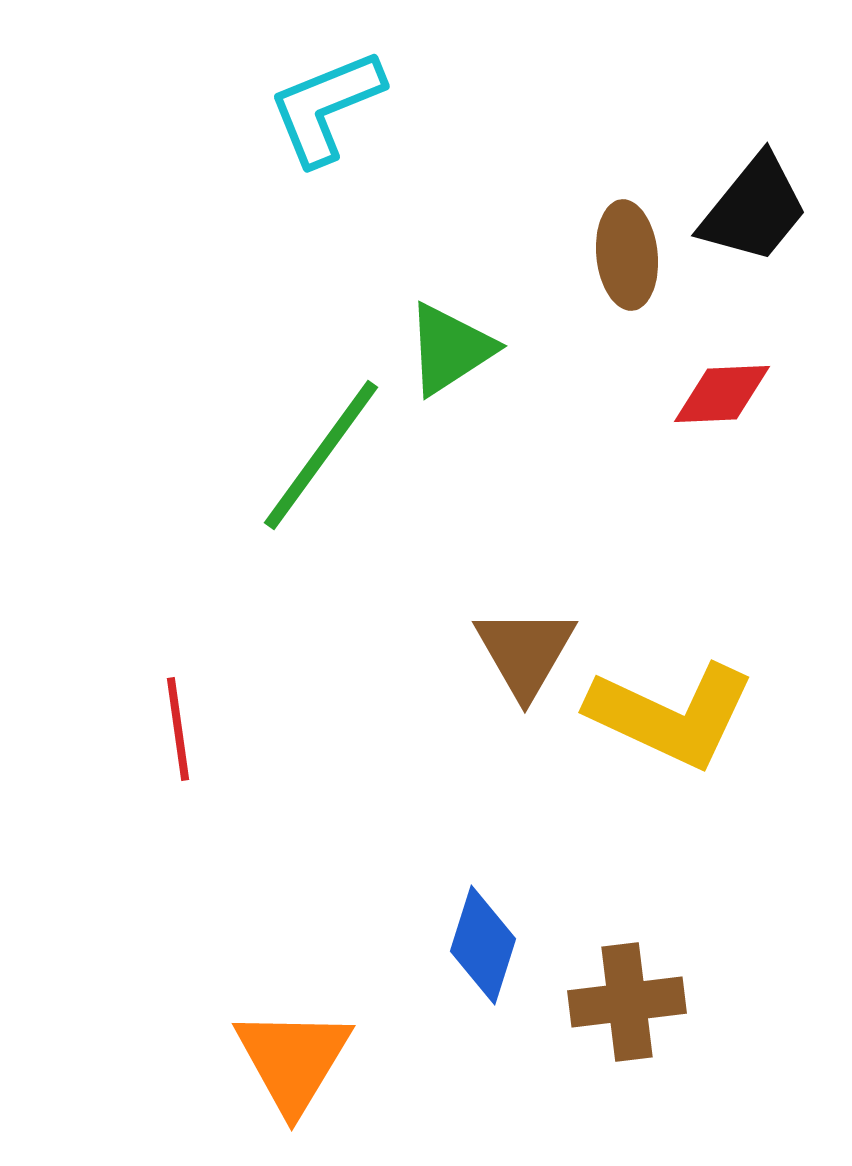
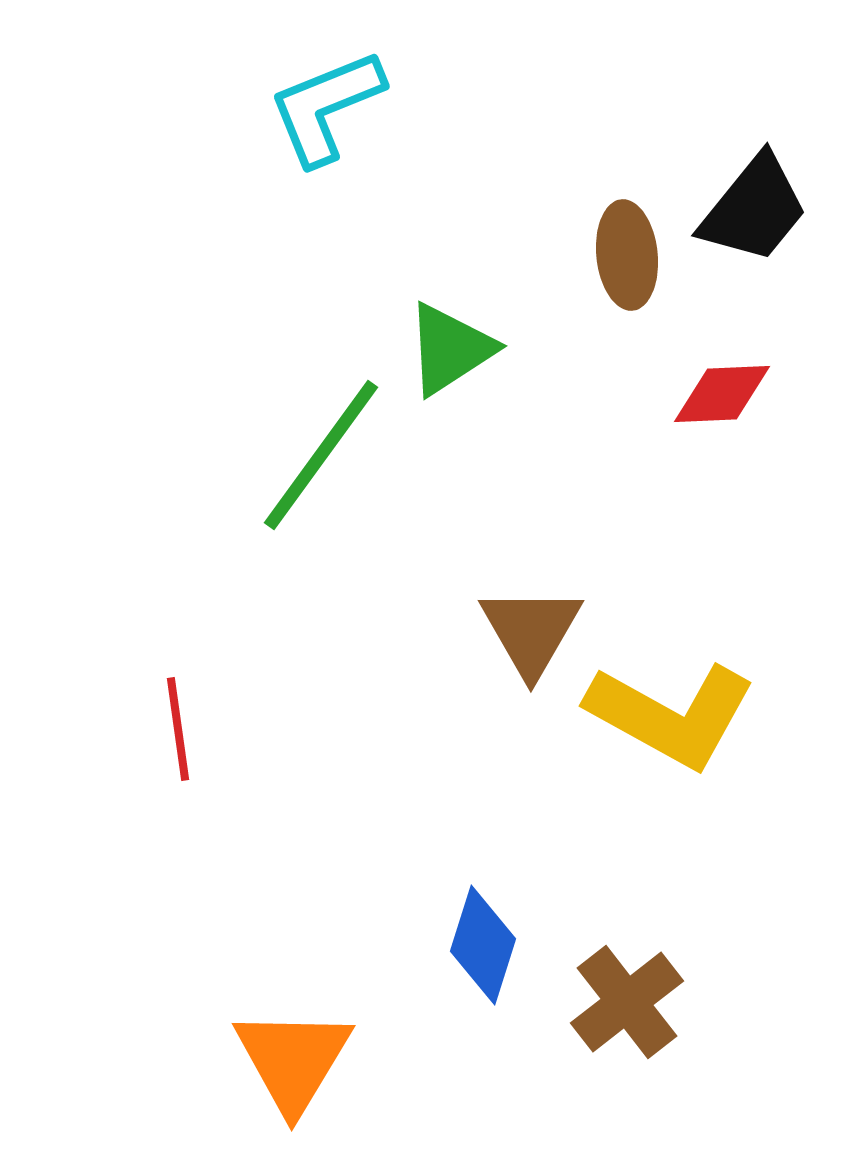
brown triangle: moved 6 px right, 21 px up
yellow L-shape: rotated 4 degrees clockwise
brown cross: rotated 31 degrees counterclockwise
